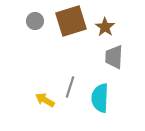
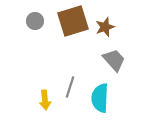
brown square: moved 2 px right
brown star: rotated 18 degrees clockwise
gray trapezoid: moved 3 px down; rotated 135 degrees clockwise
yellow arrow: rotated 126 degrees counterclockwise
